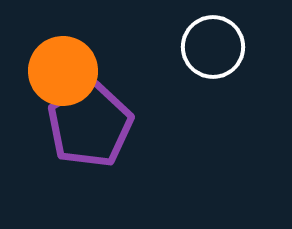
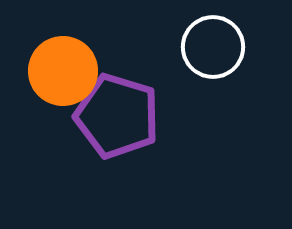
purple pentagon: moved 27 px right, 9 px up; rotated 26 degrees counterclockwise
